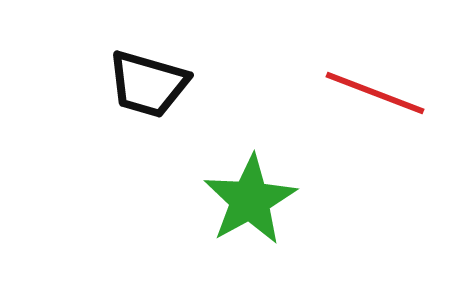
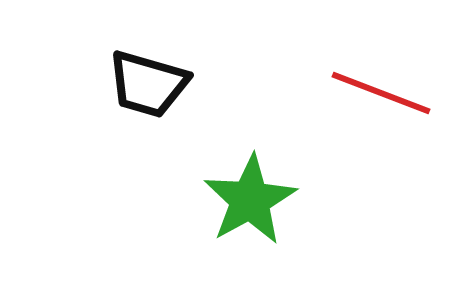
red line: moved 6 px right
